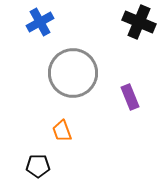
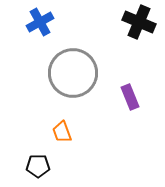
orange trapezoid: moved 1 px down
